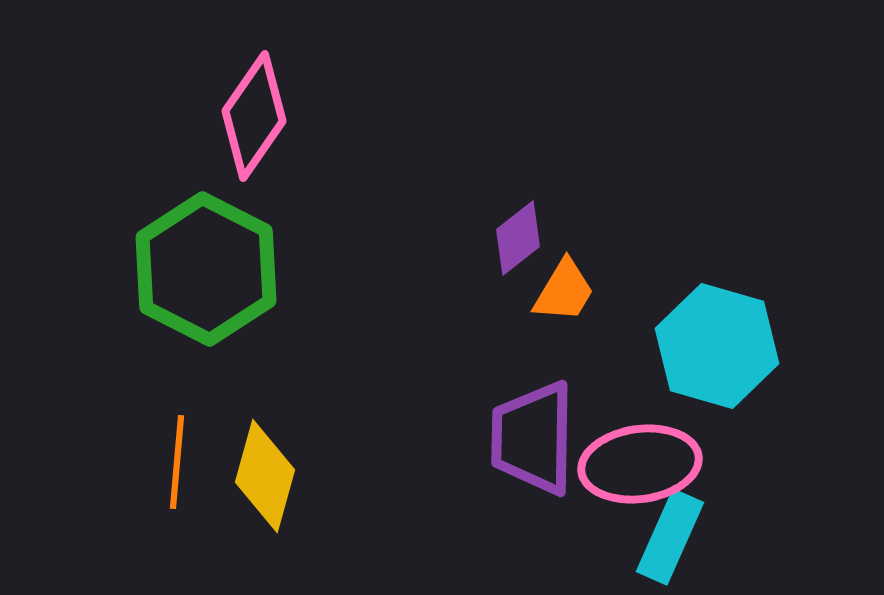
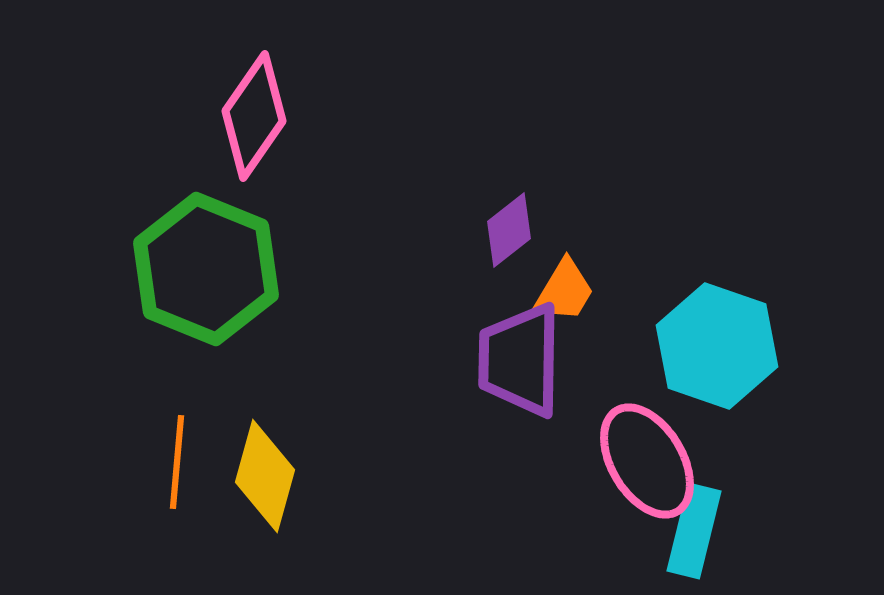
purple diamond: moved 9 px left, 8 px up
green hexagon: rotated 5 degrees counterclockwise
cyan hexagon: rotated 3 degrees clockwise
purple trapezoid: moved 13 px left, 78 px up
pink ellipse: moved 7 px right, 3 px up; rotated 67 degrees clockwise
cyan rectangle: moved 24 px right, 6 px up; rotated 10 degrees counterclockwise
